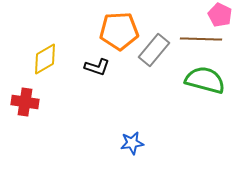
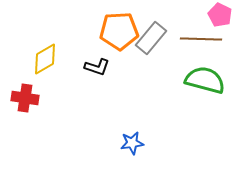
gray rectangle: moved 3 px left, 12 px up
red cross: moved 4 px up
